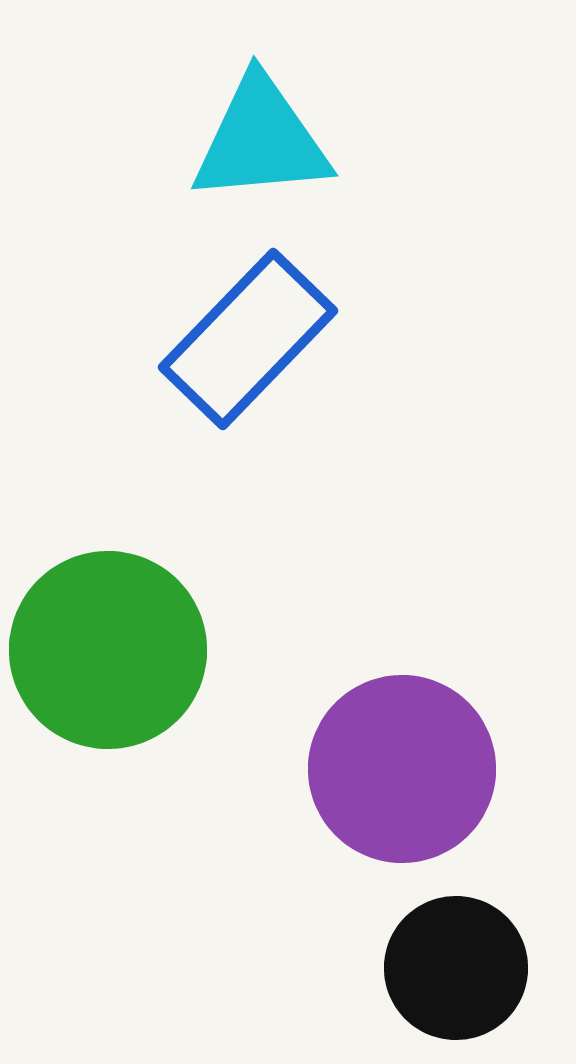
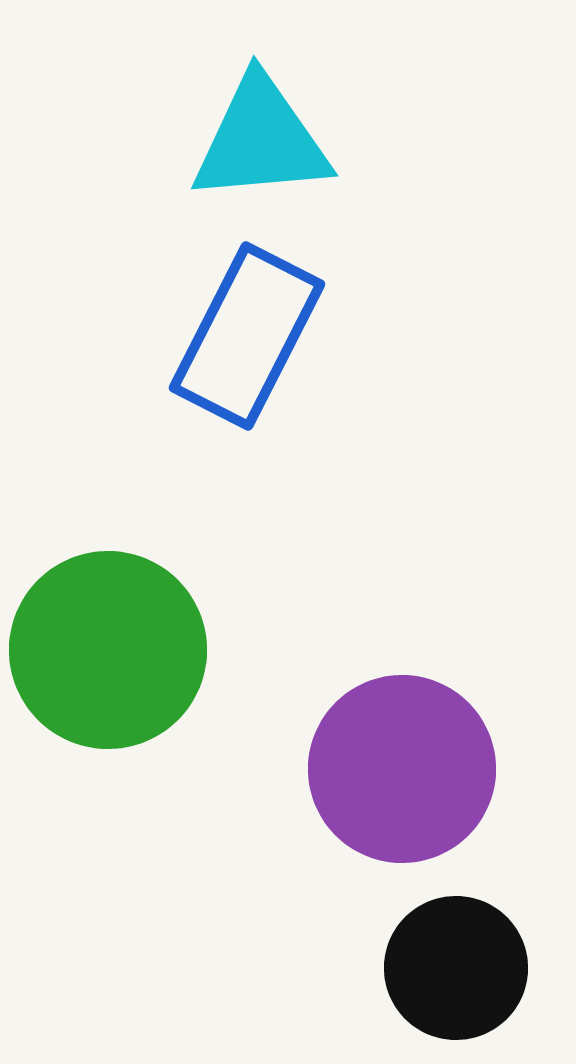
blue rectangle: moved 1 px left, 3 px up; rotated 17 degrees counterclockwise
